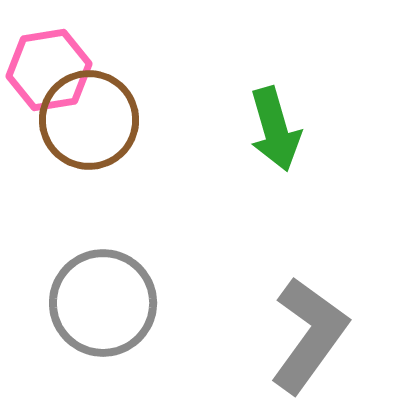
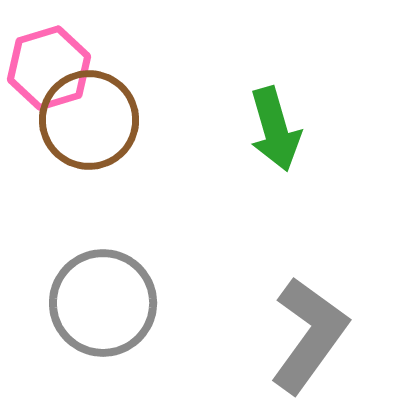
pink hexagon: moved 2 px up; rotated 8 degrees counterclockwise
